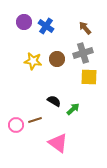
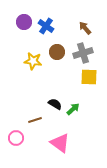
brown circle: moved 7 px up
black semicircle: moved 1 px right, 3 px down
pink circle: moved 13 px down
pink triangle: moved 2 px right
